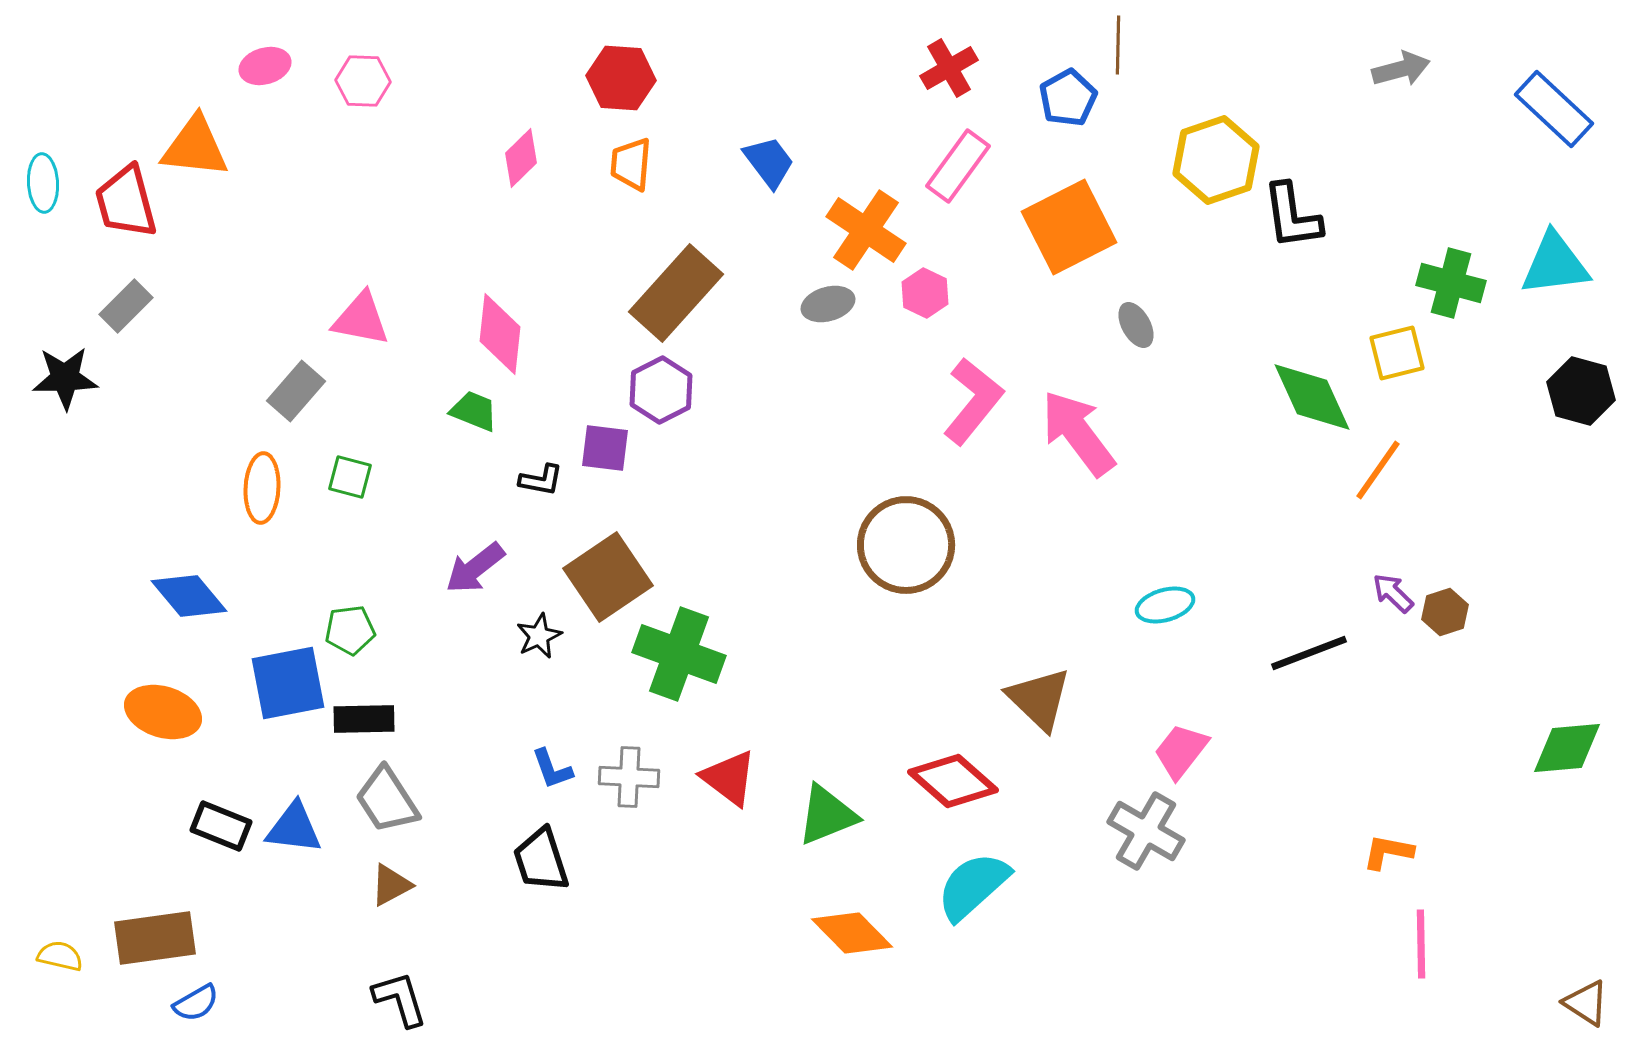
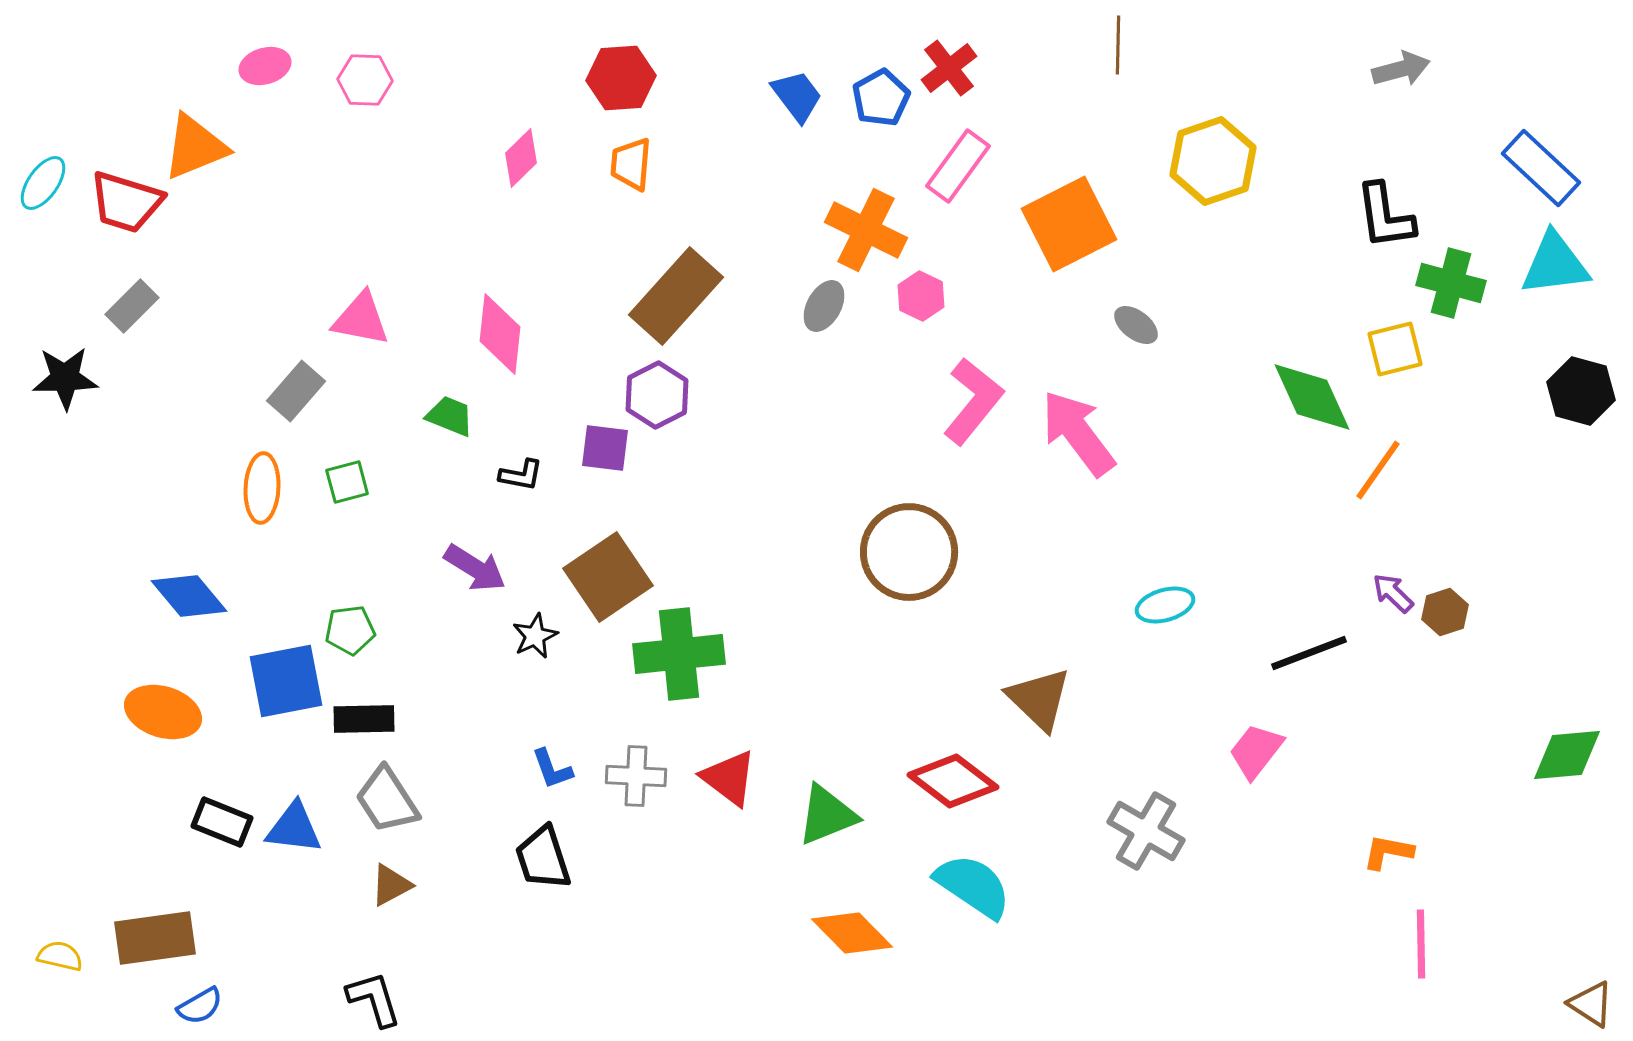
red cross at (949, 68): rotated 8 degrees counterclockwise
red hexagon at (621, 78): rotated 8 degrees counterclockwise
pink hexagon at (363, 81): moved 2 px right, 1 px up
blue pentagon at (1068, 98): moved 187 px left
blue rectangle at (1554, 109): moved 13 px left, 59 px down
orange triangle at (195, 147): rotated 28 degrees counterclockwise
yellow hexagon at (1216, 160): moved 3 px left, 1 px down
blue trapezoid at (769, 162): moved 28 px right, 66 px up
cyan ellipse at (43, 183): rotated 38 degrees clockwise
red trapezoid at (126, 202): rotated 58 degrees counterclockwise
black L-shape at (1292, 216): moved 93 px right
orange square at (1069, 227): moved 3 px up
orange cross at (866, 230): rotated 8 degrees counterclockwise
brown rectangle at (676, 293): moved 3 px down
pink hexagon at (925, 293): moved 4 px left, 3 px down
gray ellipse at (828, 304): moved 4 px left, 2 px down; rotated 45 degrees counterclockwise
gray rectangle at (126, 306): moved 6 px right
gray ellipse at (1136, 325): rotated 24 degrees counterclockwise
yellow square at (1397, 353): moved 2 px left, 4 px up
purple hexagon at (661, 390): moved 4 px left, 5 px down
green trapezoid at (474, 411): moved 24 px left, 5 px down
green square at (350, 477): moved 3 px left, 5 px down; rotated 30 degrees counterclockwise
black L-shape at (541, 480): moved 20 px left, 5 px up
brown circle at (906, 545): moved 3 px right, 7 px down
purple arrow at (475, 568): rotated 110 degrees counterclockwise
black star at (539, 636): moved 4 px left
green cross at (679, 654): rotated 26 degrees counterclockwise
blue square at (288, 683): moved 2 px left, 2 px up
green diamond at (1567, 748): moved 7 px down
pink trapezoid at (1181, 751): moved 75 px right
gray cross at (629, 777): moved 7 px right, 1 px up
red diamond at (953, 781): rotated 4 degrees counterclockwise
black rectangle at (221, 826): moved 1 px right, 4 px up
black trapezoid at (541, 860): moved 2 px right, 2 px up
cyan semicircle at (973, 886): rotated 76 degrees clockwise
black L-shape at (400, 999): moved 26 px left
blue semicircle at (196, 1003): moved 4 px right, 3 px down
brown triangle at (1586, 1003): moved 5 px right, 1 px down
